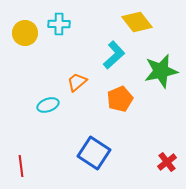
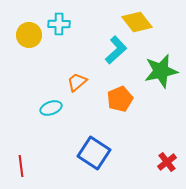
yellow circle: moved 4 px right, 2 px down
cyan L-shape: moved 2 px right, 5 px up
cyan ellipse: moved 3 px right, 3 px down
